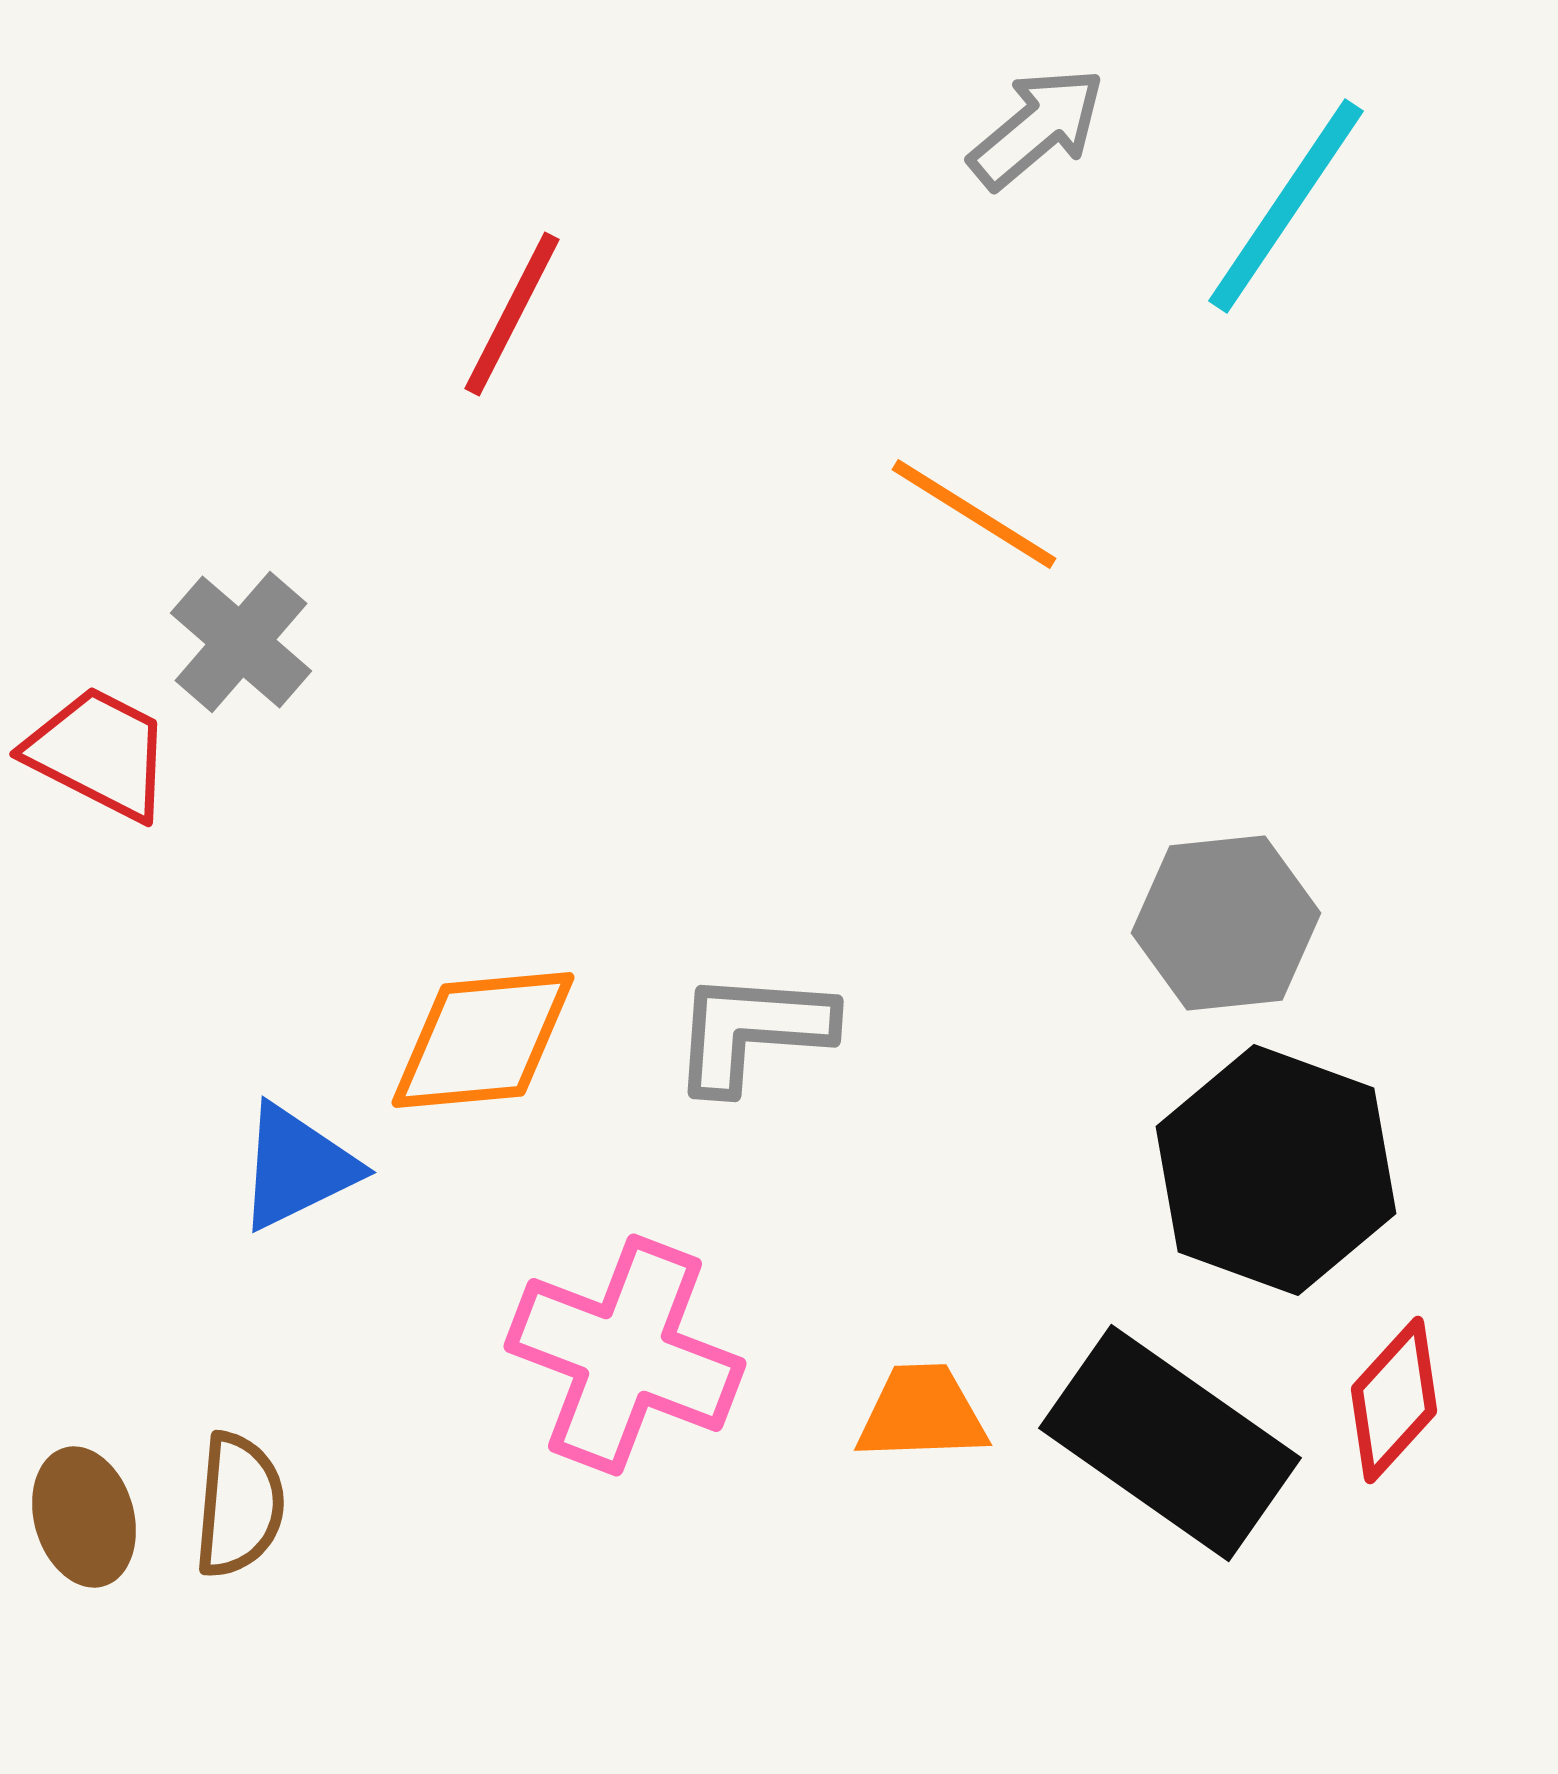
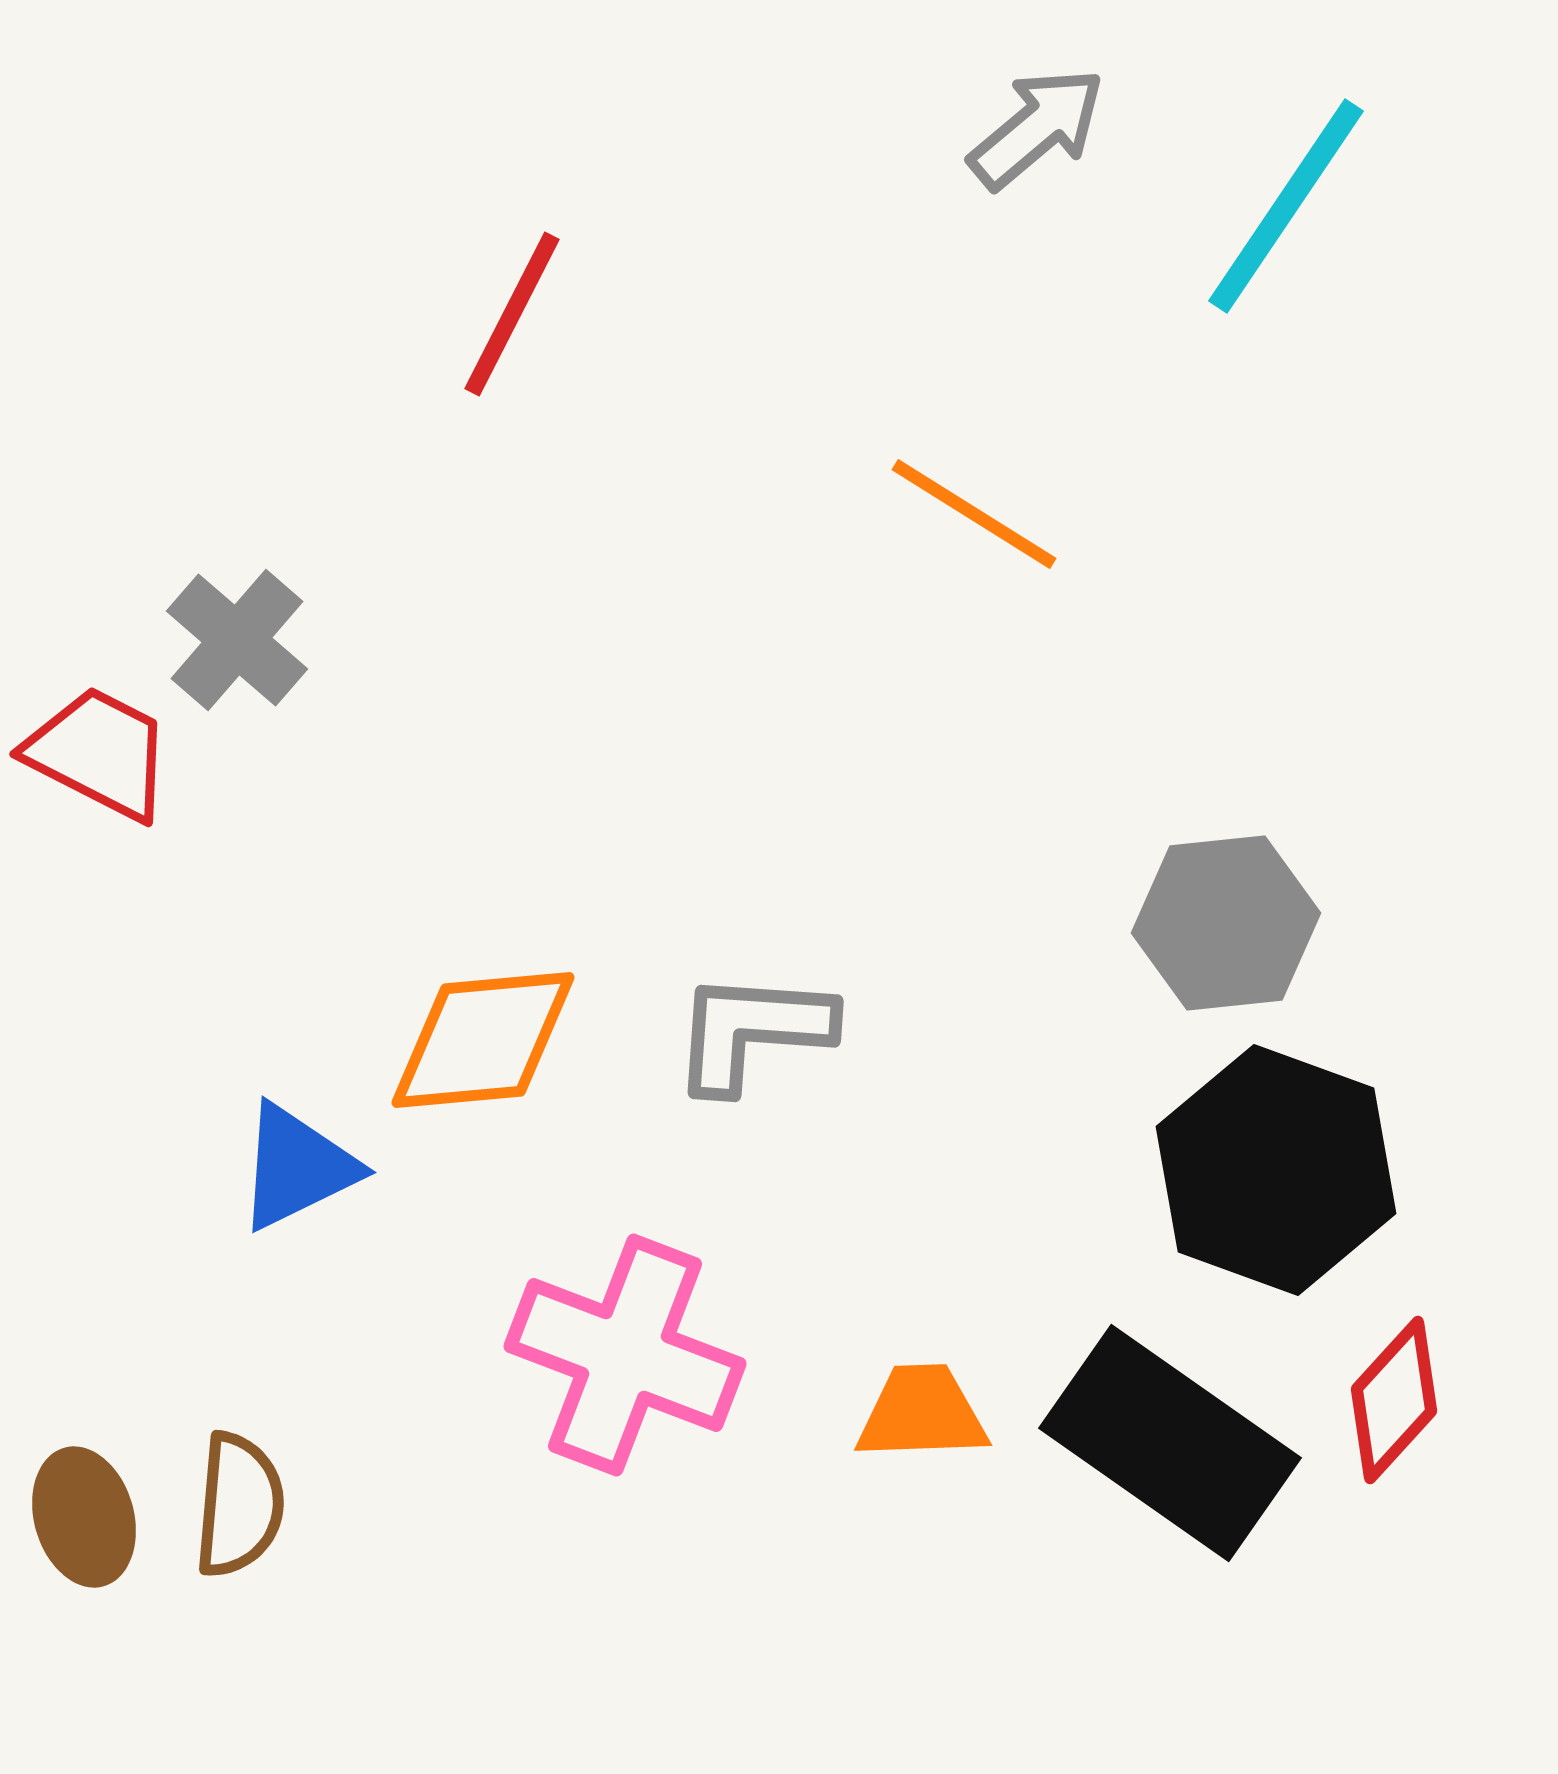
gray cross: moved 4 px left, 2 px up
